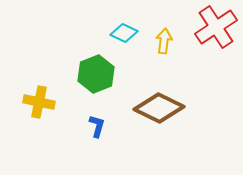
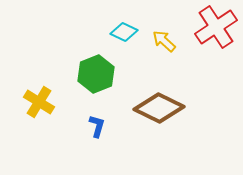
cyan diamond: moved 1 px up
yellow arrow: rotated 55 degrees counterclockwise
yellow cross: rotated 20 degrees clockwise
